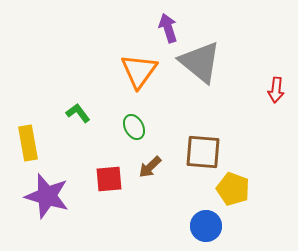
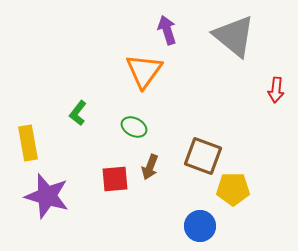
purple arrow: moved 1 px left, 2 px down
gray triangle: moved 34 px right, 26 px up
orange triangle: moved 5 px right
green L-shape: rotated 105 degrees counterclockwise
green ellipse: rotated 35 degrees counterclockwise
brown square: moved 4 px down; rotated 15 degrees clockwise
brown arrow: rotated 25 degrees counterclockwise
red square: moved 6 px right
yellow pentagon: rotated 20 degrees counterclockwise
blue circle: moved 6 px left
